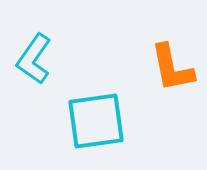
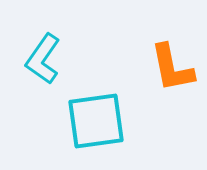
cyan L-shape: moved 9 px right
